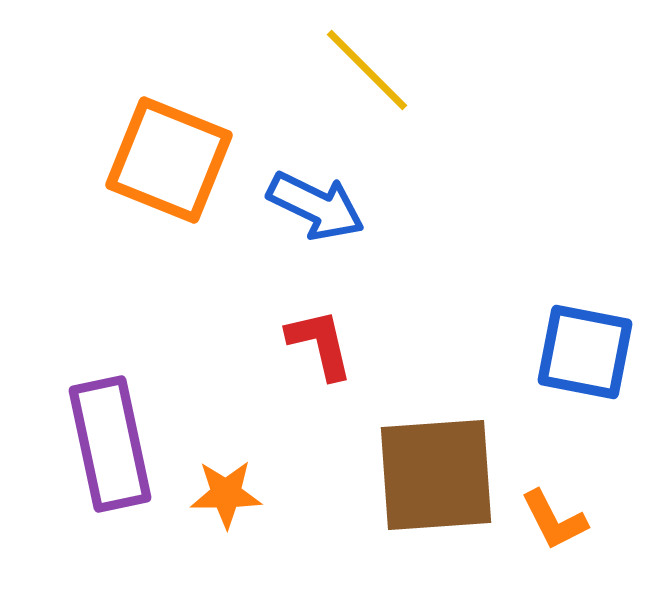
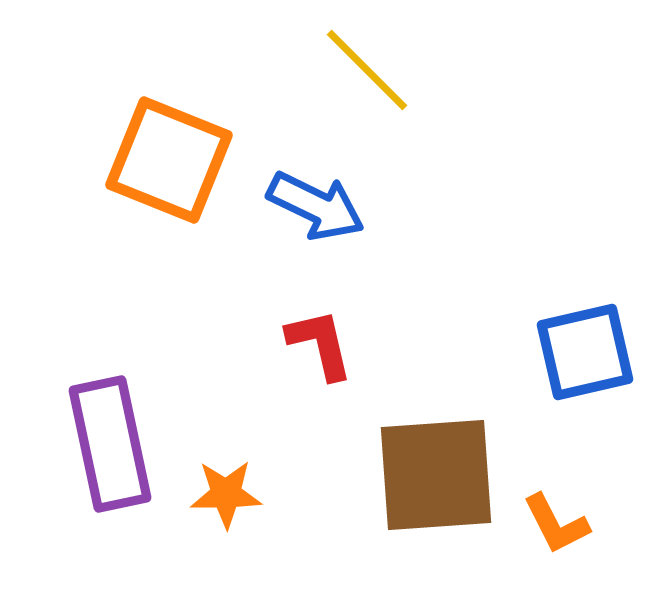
blue square: rotated 24 degrees counterclockwise
orange L-shape: moved 2 px right, 4 px down
